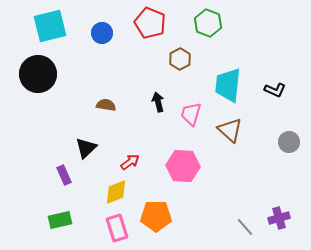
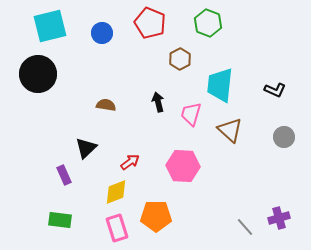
cyan trapezoid: moved 8 px left
gray circle: moved 5 px left, 5 px up
green rectangle: rotated 20 degrees clockwise
